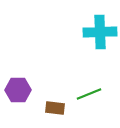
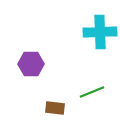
purple hexagon: moved 13 px right, 26 px up
green line: moved 3 px right, 2 px up
